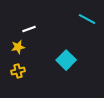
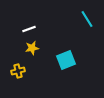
cyan line: rotated 30 degrees clockwise
yellow star: moved 14 px right, 1 px down
cyan square: rotated 24 degrees clockwise
